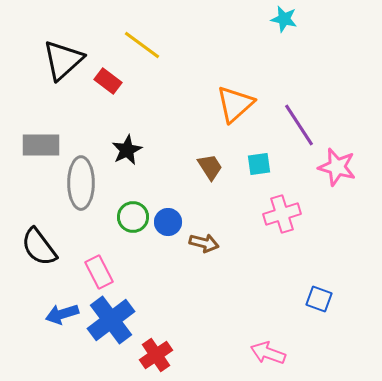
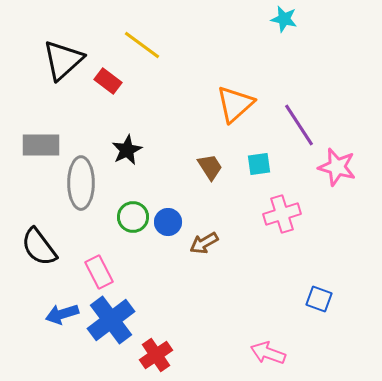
brown arrow: rotated 136 degrees clockwise
